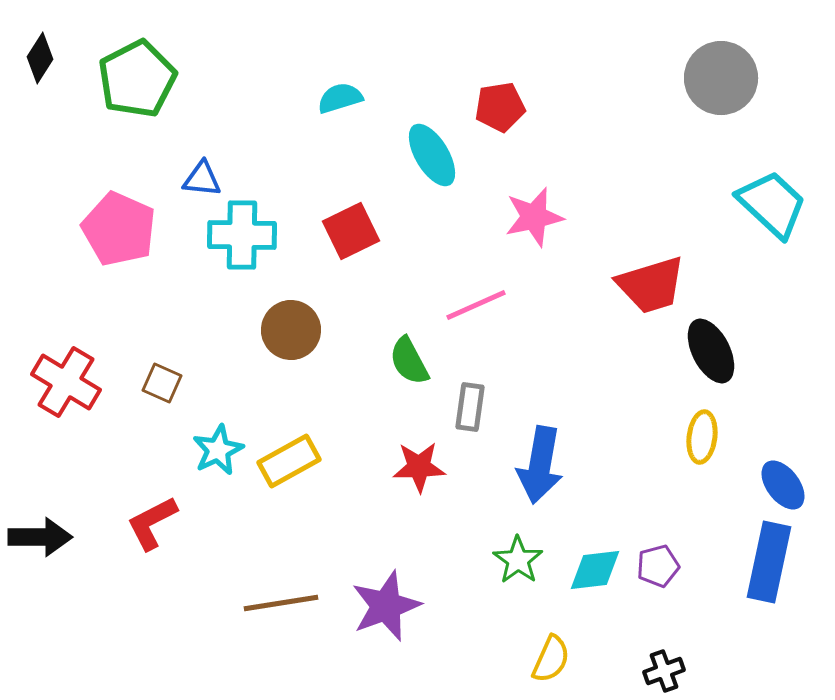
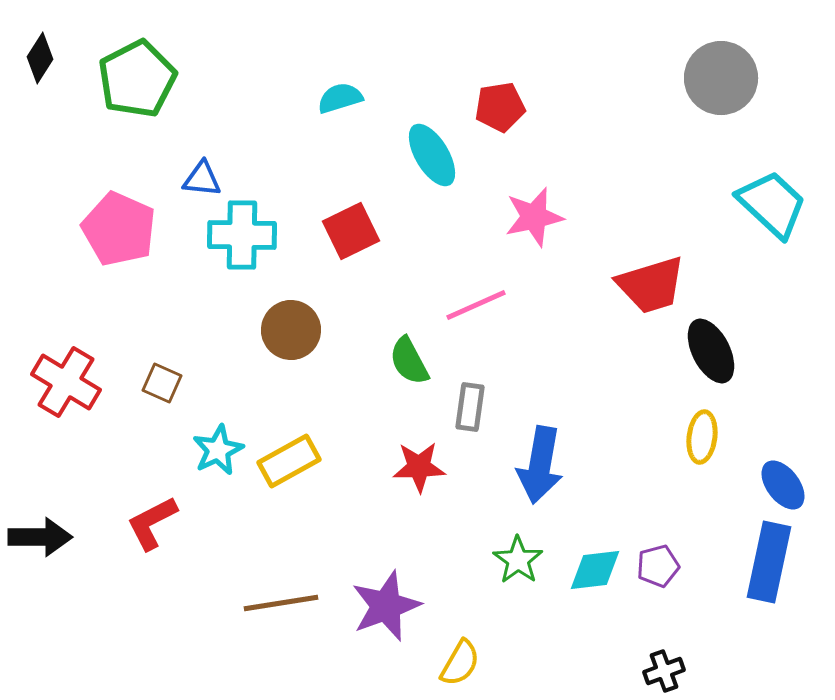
yellow semicircle: moved 91 px left, 4 px down; rotated 6 degrees clockwise
